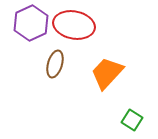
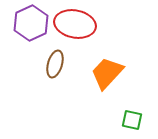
red ellipse: moved 1 px right, 1 px up
green square: rotated 20 degrees counterclockwise
